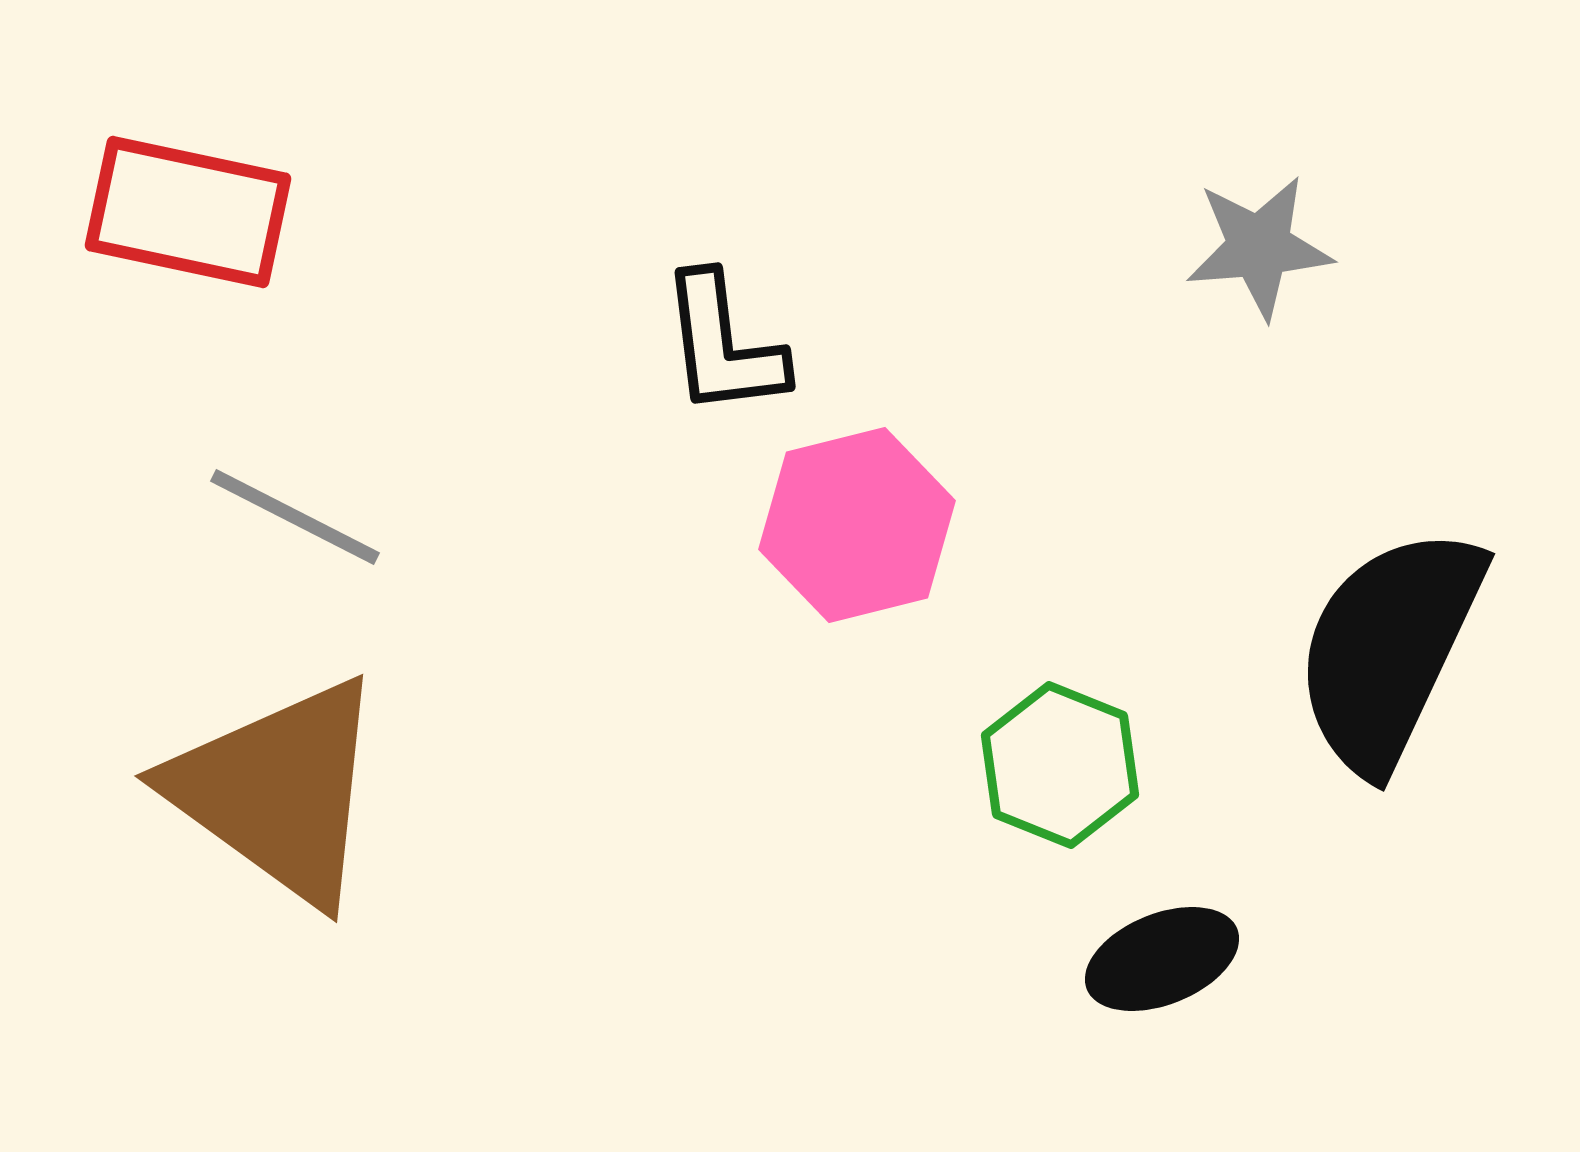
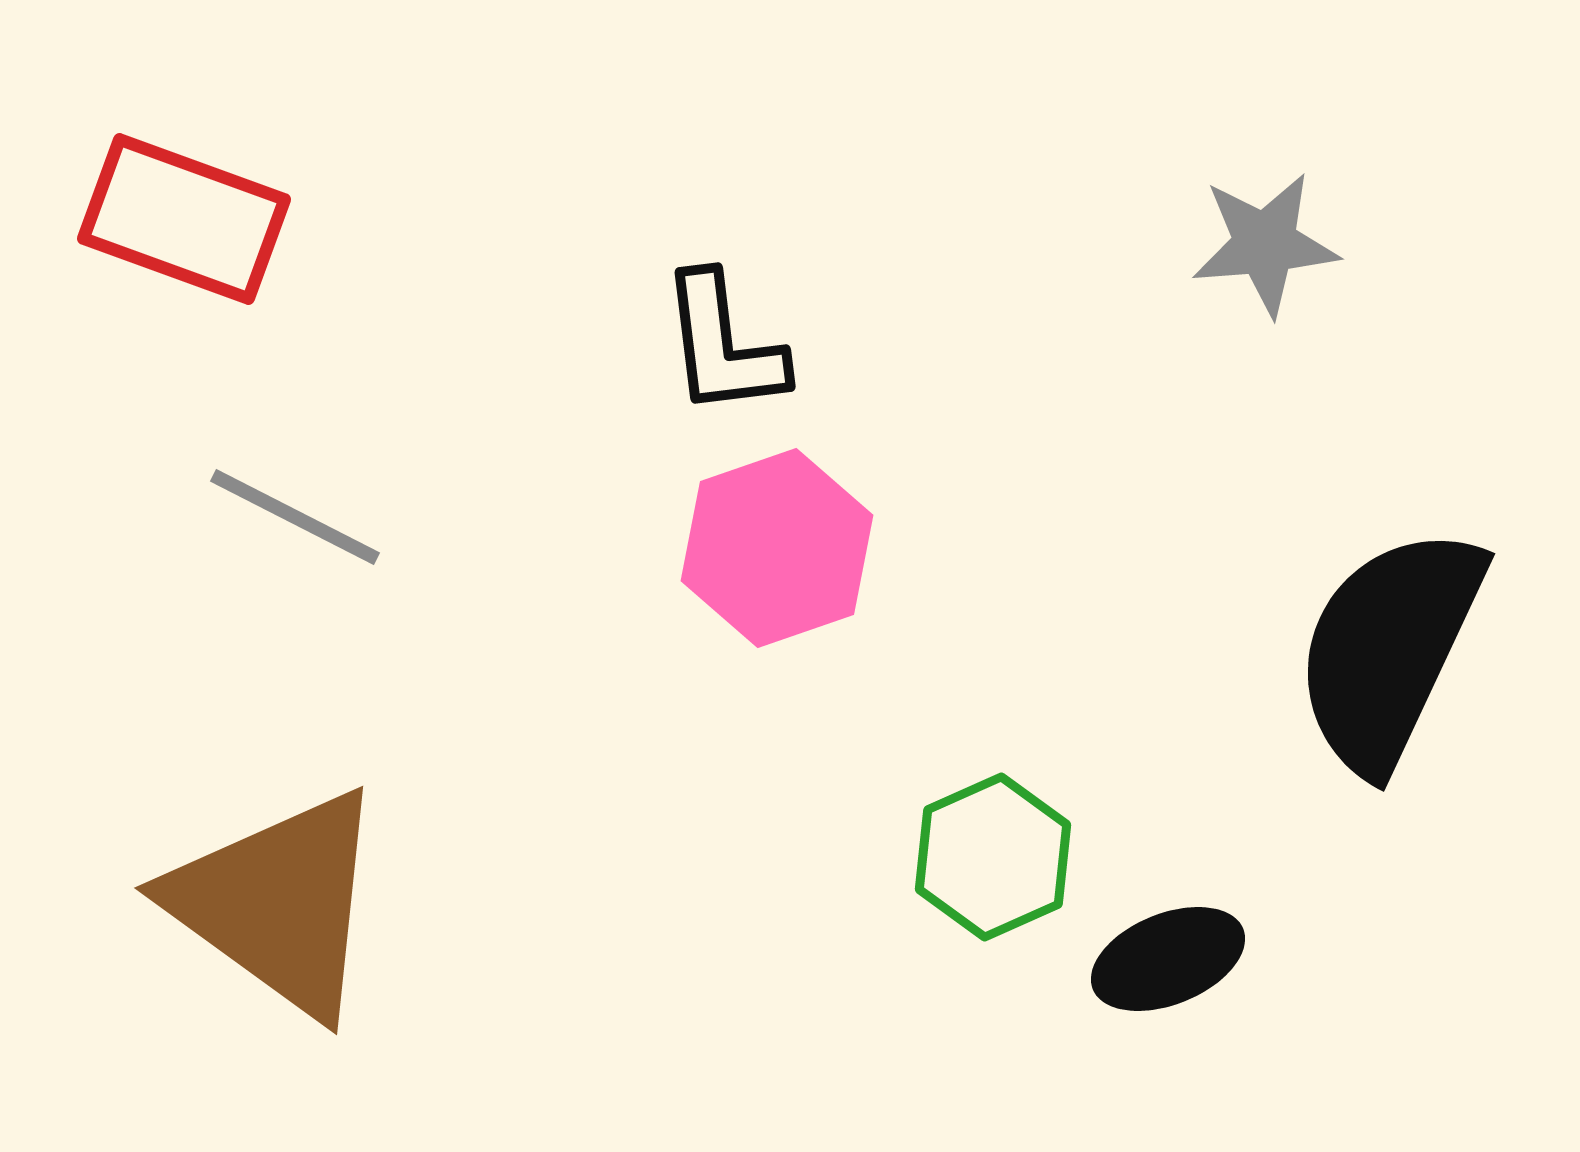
red rectangle: moved 4 px left, 7 px down; rotated 8 degrees clockwise
gray star: moved 6 px right, 3 px up
pink hexagon: moved 80 px left, 23 px down; rotated 5 degrees counterclockwise
green hexagon: moved 67 px left, 92 px down; rotated 14 degrees clockwise
brown triangle: moved 112 px down
black ellipse: moved 6 px right
